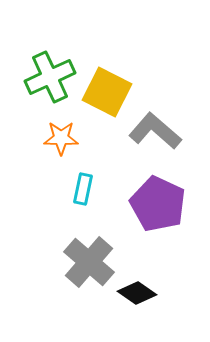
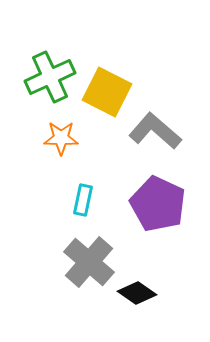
cyan rectangle: moved 11 px down
